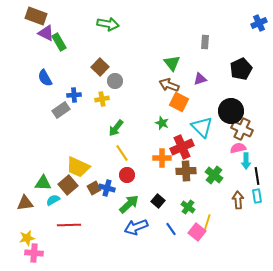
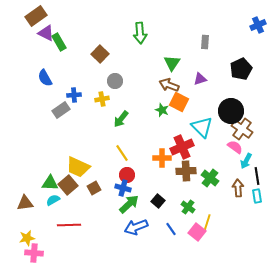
brown rectangle at (36, 16): rotated 55 degrees counterclockwise
blue cross at (259, 23): moved 1 px left, 2 px down
green arrow at (108, 24): moved 32 px right, 9 px down; rotated 75 degrees clockwise
green triangle at (172, 63): rotated 12 degrees clockwise
brown square at (100, 67): moved 13 px up
green star at (162, 123): moved 13 px up
green arrow at (116, 128): moved 5 px right, 9 px up
brown cross at (242, 129): rotated 10 degrees clockwise
pink semicircle at (238, 148): moved 3 px left, 1 px up; rotated 49 degrees clockwise
cyan arrow at (246, 161): rotated 28 degrees clockwise
green cross at (214, 175): moved 4 px left, 3 px down
green triangle at (43, 183): moved 7 px right
blue cross at (107, 188): moved 16 px right
brown arrow at (238, 200): moved 12 px up
